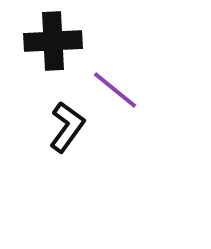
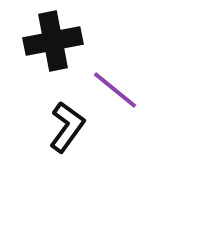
black cross: rotated 8 degrees counterclockwise
